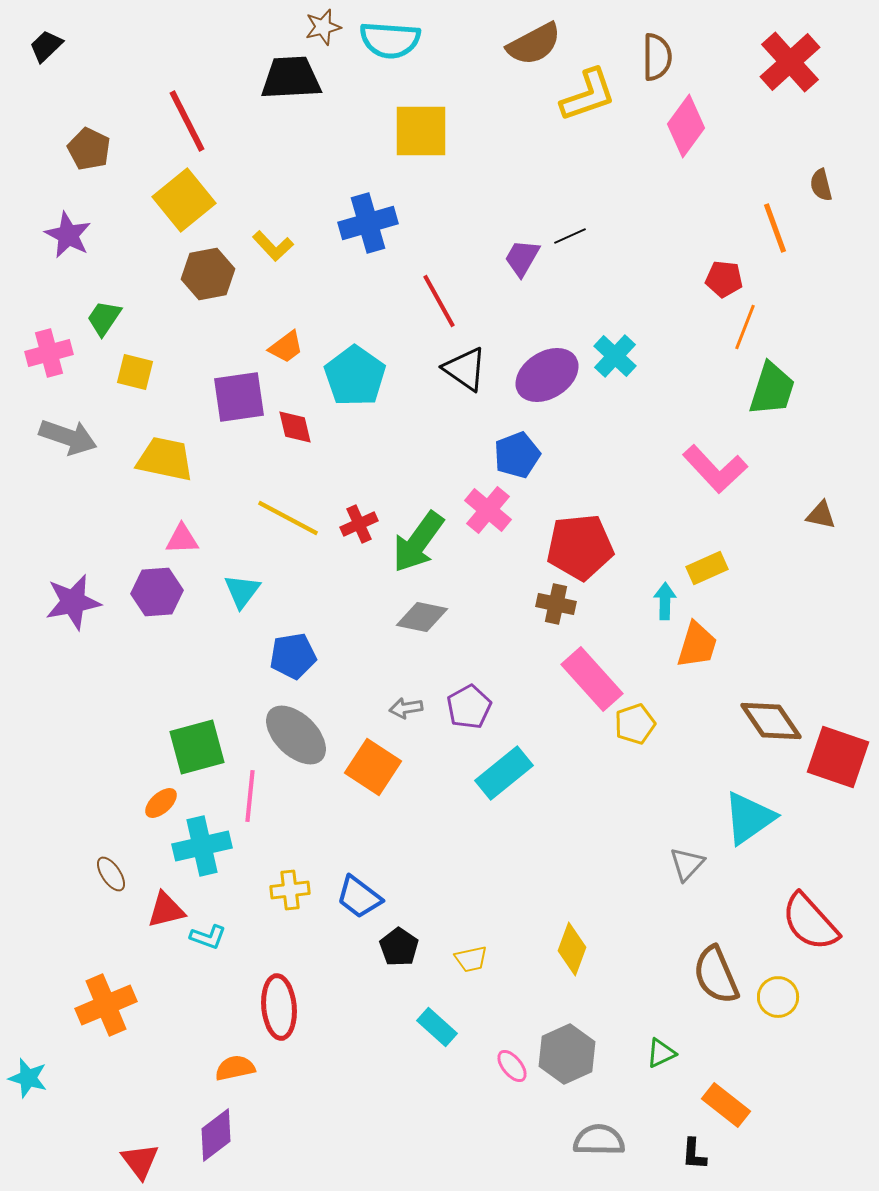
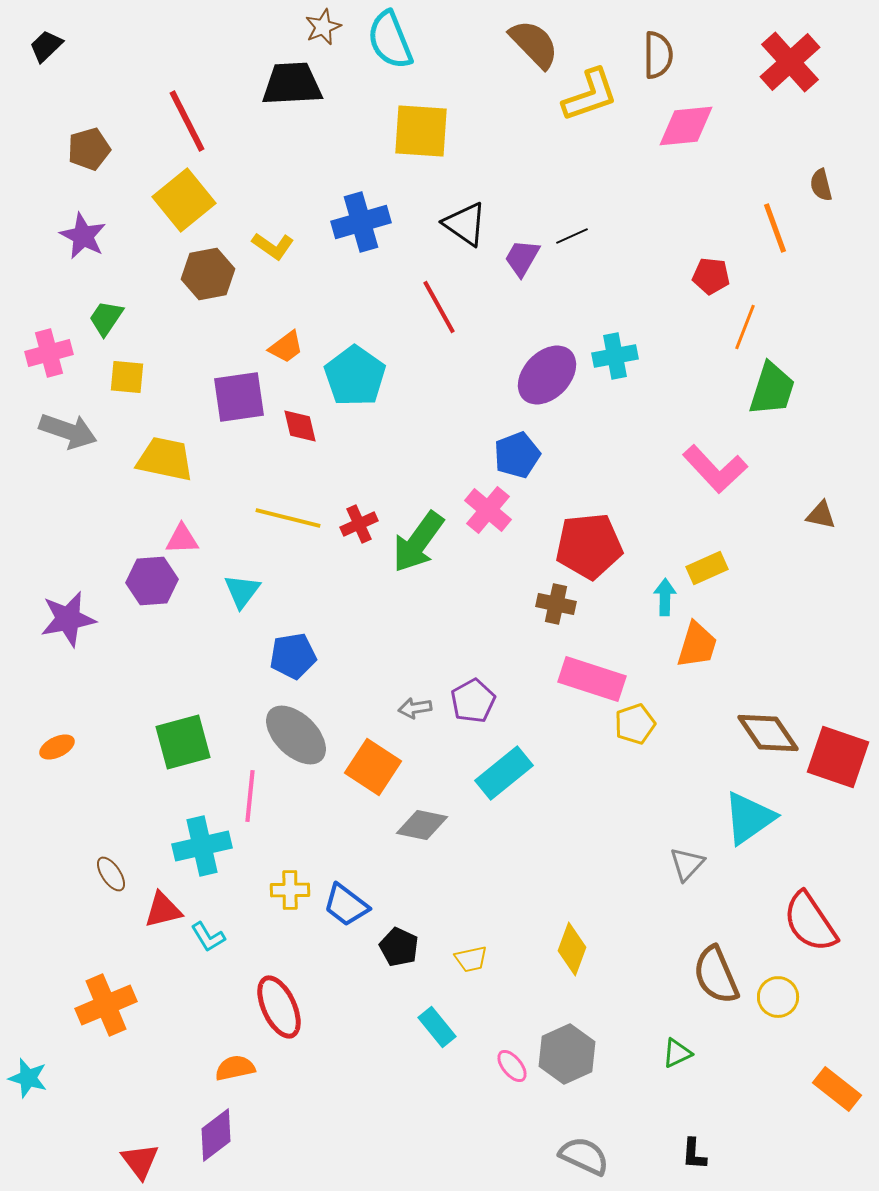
brown star at (323, 27): rotated 9 degrees counterclockwise
cyan semicircle at (390, 40): rotated 64 degrees clockwise
brown semicircle at (534, 44): rotated 106 degrees counterclockwise
brown semicircle at (657, 57): moved 1 px right, 2 px up
black trapezoid at (291, 78): moved 1 px right, 6 px down
yellow L-shape at (588, 95): moved 2 px right
pink diamond at (686, 126): rotated 48 degrees clockwise
yellow square at (421, 131): rotated 4 degrees clockwise
brown pentagon at (89, 149): rotated 30 degrees clockwise
blue cross at (368, 223): moved 7 px left, 1 px up
purple star at (68, 235): moved 15 px right, 1 px down
black line at (570, 236): moved 2 px right
yellow L-shape at (273, 246): rotated 12 degrees counterclockwise
red pentagon at (724, 279): moved 13 px left, 3 px up
red line at (439, 301): moved 6 px down
green trapezoid at (104, 318): moved 2 px right
cyan cross at (615, 356): rotated 36 degrees clockwise
black triangle at (465, 369): moved 145 px up
yellow square at (135, 372): moved 8 px left, 5 px down; rotated 9 degrees counterclockwise
purple ellipse at (547, 375): rotated 14 degrees counterclockwise
red diamond at (295, 427): moved 5 px right, 1 px up
gray arrow at (68, 437): moved 6 px up
yellow line at (288, 518): rotated 14 degrees counterclockwise
red pentagon at (580, 547): moved 9 px right, 1 px up
purple hexagon at (157, 592): moved 5 px left, 11 px up
cyan arrow at (665, 601): moved 4 px up
purple star at (73, 602): moved 5 px left, 17 px down
gray diamond at (422, 617): moved 208 px down
pink rectangle at (592, 679): rotated 30 degrees counterclockwise
purple pentagon at (469, 707): moved 4 px right, 6 px up
gray arrow at (406, 708): moved 9 px right
brown diamond at (771, 721): moved 3 px left, 12 px down
green square at (197, 747): moved 14 px left, 5 px up
orange ellipse at (161, 803): moved 104 px left, 56 px up; rotated 16 degrees clockwise
yellow cross at (290, 890): rotated 6 degrees clockwise
blue trapezoid at (359, 897): moved 13 px left, 8 px down
red triangle at (166, 910): moved 3 px left
red semicircle at (810, 922): rotated 8 degrees clockwise
cyan L-shape at (208, 937): rotated 39 degrees clockwise
black pentagon at (399, 947): rotated 9 degrees counterclockwise
red ellipse at (279, 1007): rotated 20 degrees counterclockwise
cyan rectangle at (437, 1027): rotated 9 degrees clockwise
green triangle at (661, 1053): moved 16 px right
orange rectangle at (726, 1105): moved 111 px right, 16 px up
gray semicircle at (599, 1140): moved 15 px left, 16 px down; rotated 24 degrees clockwise
